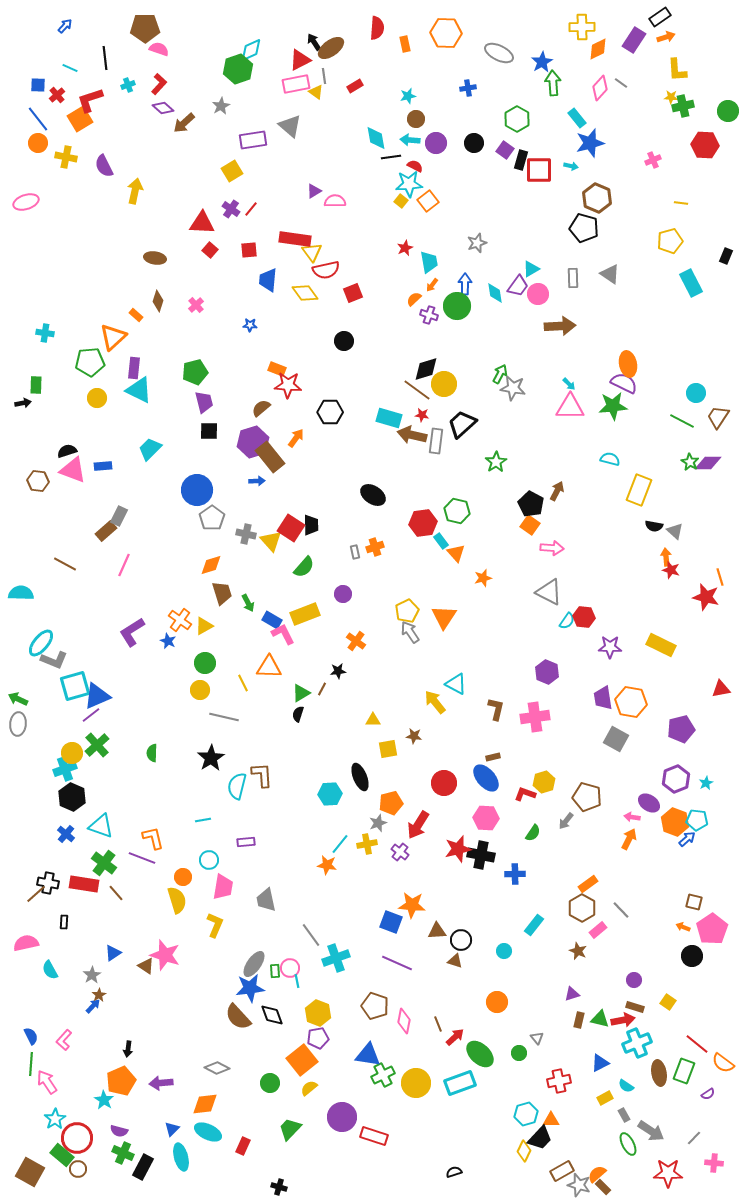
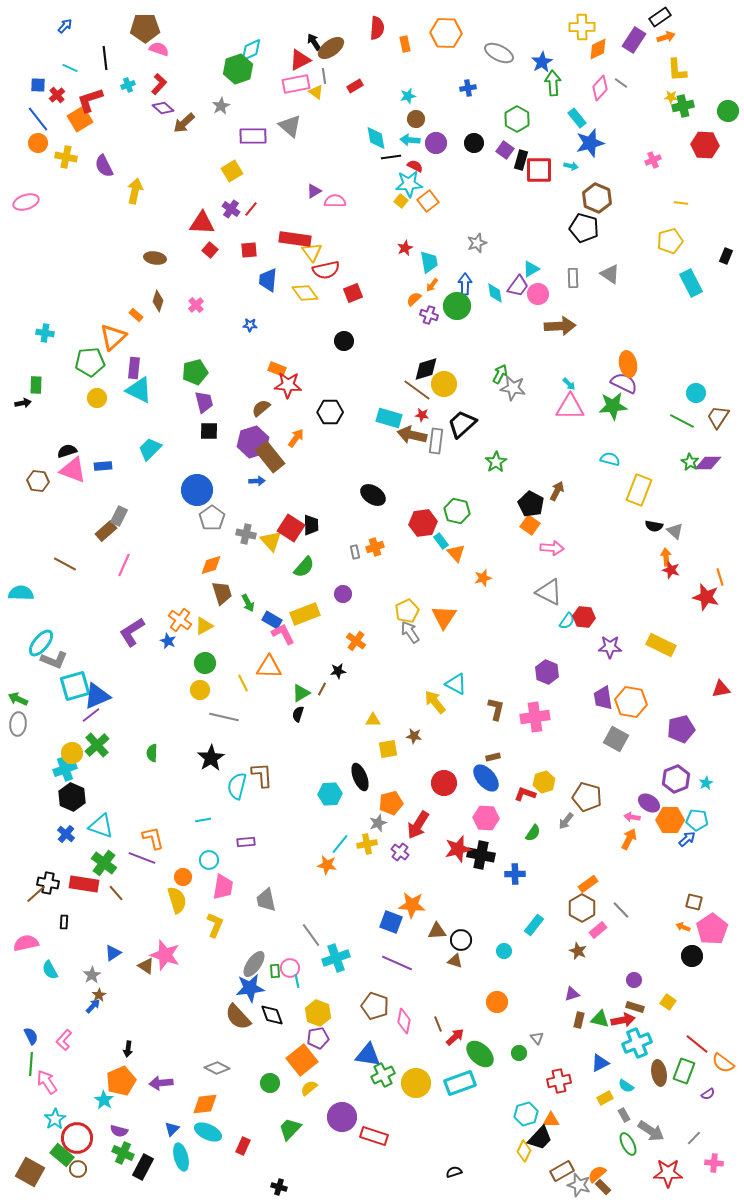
purple rectangle at (253, 140): moved 4 px up; rotated 8 degrees clockwise
orange hexagon at (675, 822): moved 5 px left, 2 px up; rotated 20 degrees counterclockwise
